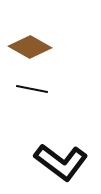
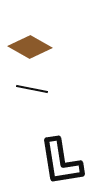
black L-shape: rotated 44 degrees clockwise
